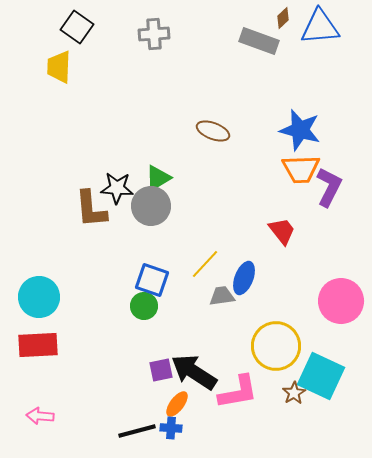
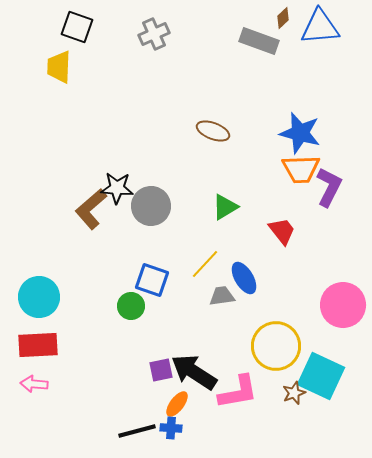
black square: rotated 16 degrees counterclockwise
gray cross: rotated 20 degrees counterclockwise
blue star: moved 3 px down
green triangle: moved 67 px right, 29 px down
brown L-shape: rotated 54 degrees clockwise
blue ellipse: rotated 52 degrees counterclockwise
pink circle: moved 2 px right, 4 px down
green circle: moved 13 px left
brown star: rotated 10 degrees clockwise
pink arrow: moved 6 px left, 32 px up
